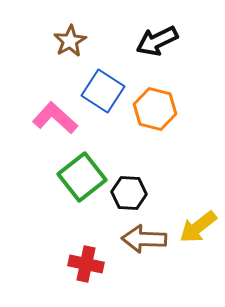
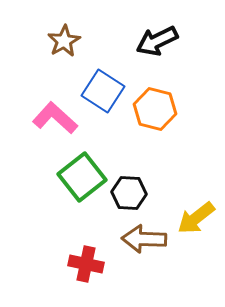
brown star: moved 6 px left
yellow arrow: moved 2 px left, 9 px up
